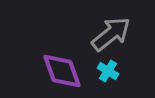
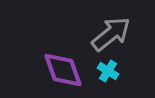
purple diamond: moved 1 px right, 1 px up
